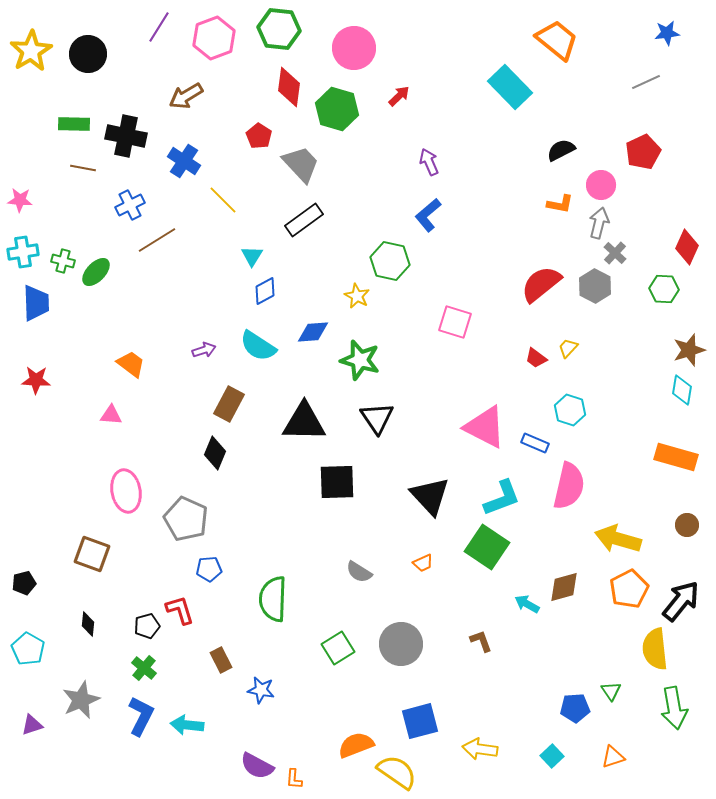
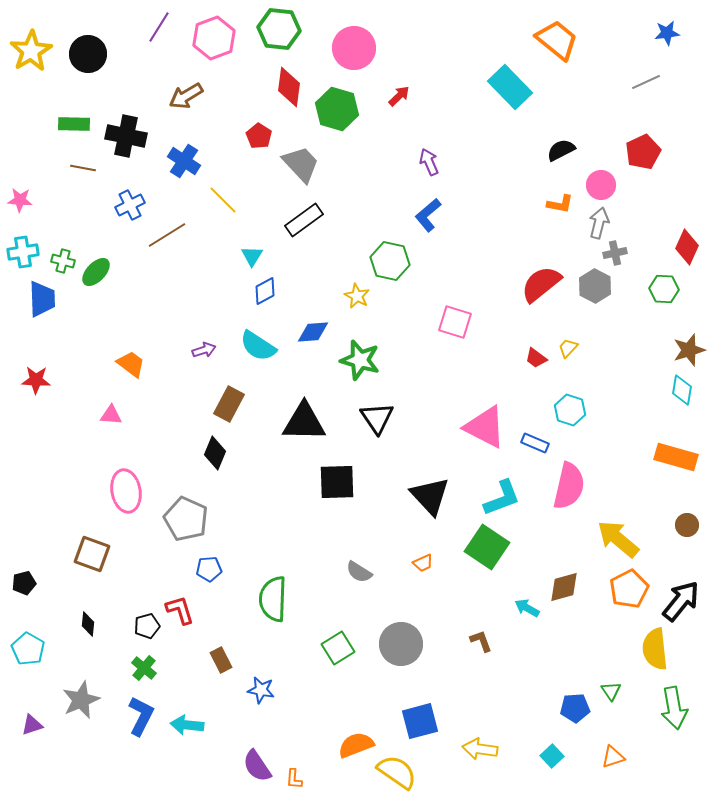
brown line at (157, 240): moved 10 px right, 5 px up
gray cross at (615, 253): rotated 35 degrees clockwise
blue trapezoid at (36, 303): moved 6 px right, 4 px up
yellow arrow at (618, 539): rotated 24 degrees clockwise
cyan arrow at (527, 604): moved 4 px down
purple semicircle at (257, 766): rotated 28 degrees clockwise
